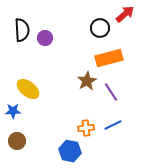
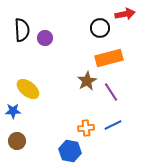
red arrow: rotated 30 degrees clockwise
